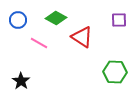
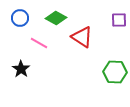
blue circle: moved 2 px right, 2 px up
black star: moved 12 px up
